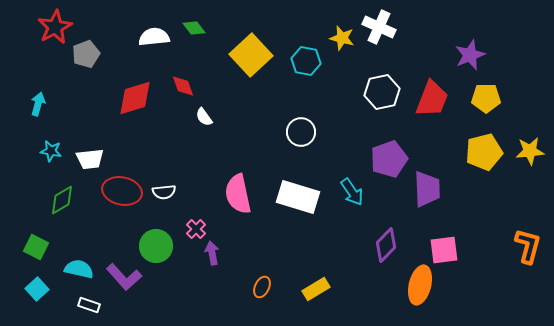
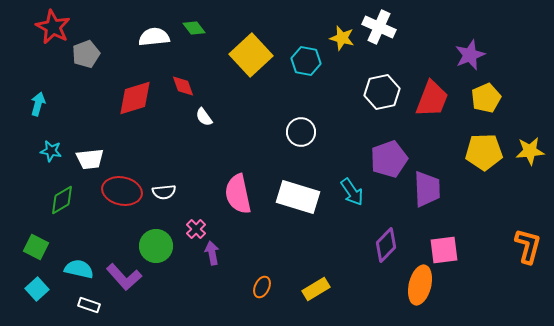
red star at (55, 27): moved 2 px left; rotated 16 degrees counterclockwise
yellow pentagon at (486, 98): rotated 24 degrees counterclockwise
yellow pentagon at (484, 152): rotated 12 degrees clockwise
